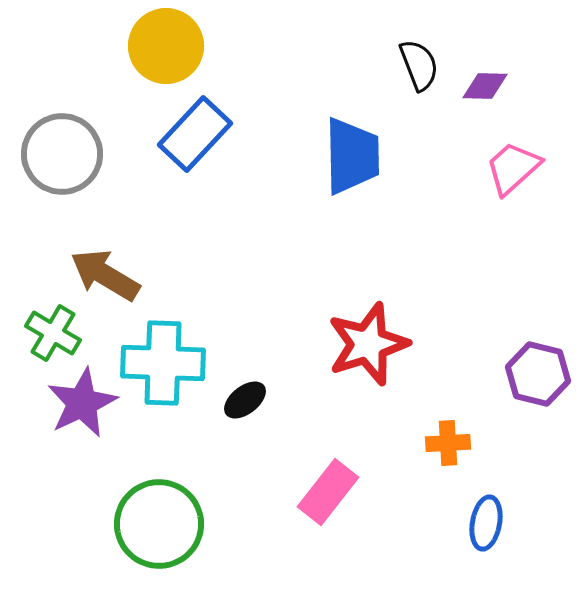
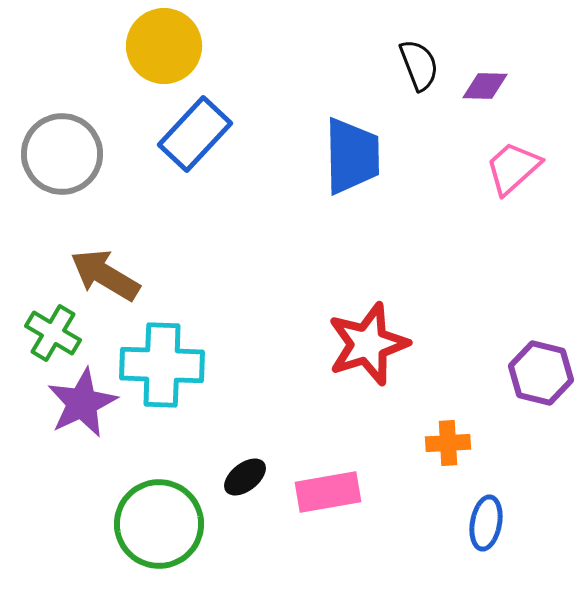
yellow circle: moved 2 px left
cyan cross: moved 1 px left, 2 px down
purple hexagon: moved 3 px right, 1 px up
black ellipse: moved 77 px down
pink rectangle: rotated 42 degrees clockwise
